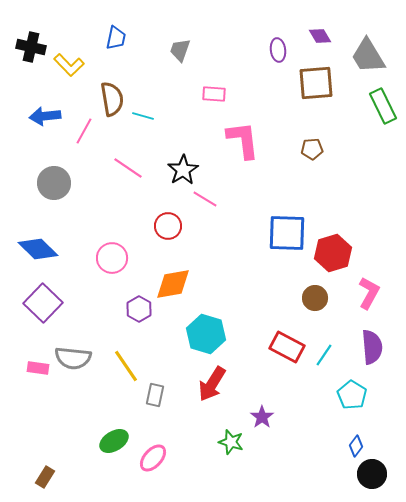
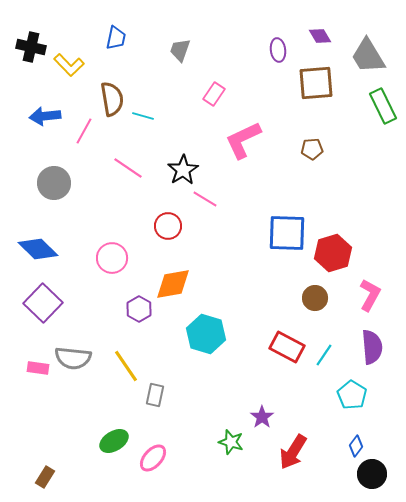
pink rectangle at (214, 94): rotated 60 degrees counterclockwise
pink L-shape at (243, 140): rotated 108 degrees counterclockwise
pink L-shape at (369, 293): moved 1 px right, 2 px down
red arrow at (212, 384): moved 81 px right, 68 px down
